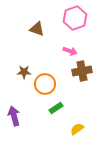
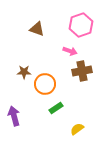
pink hexagon: moved 6 px right, 7 px down
